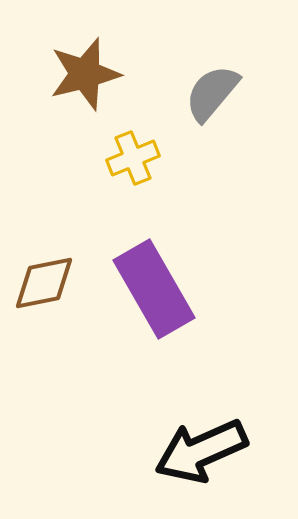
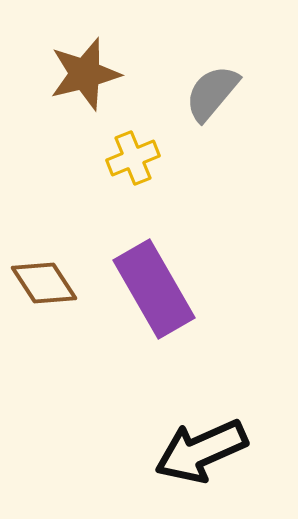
brown diamond: rotated 68 degrees clockwise
